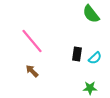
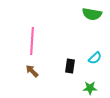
green semicircle: moved 1 px right; rotated 42 degrees counterclockwise
pink line: rotated 44 degrees clockwise
black rectangle: moved 7 px left, 12 px down
